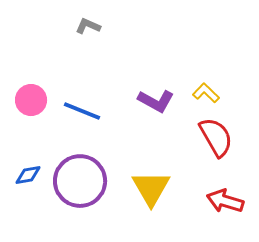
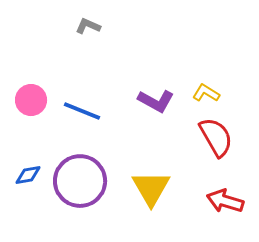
yellow L-shape: rotated 12 degrees counterclockwise
